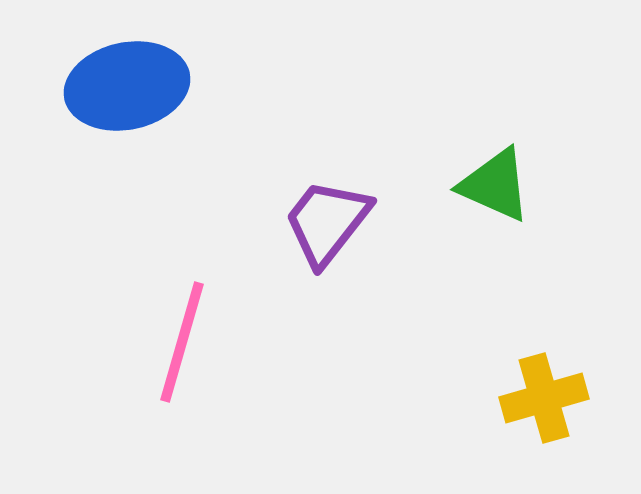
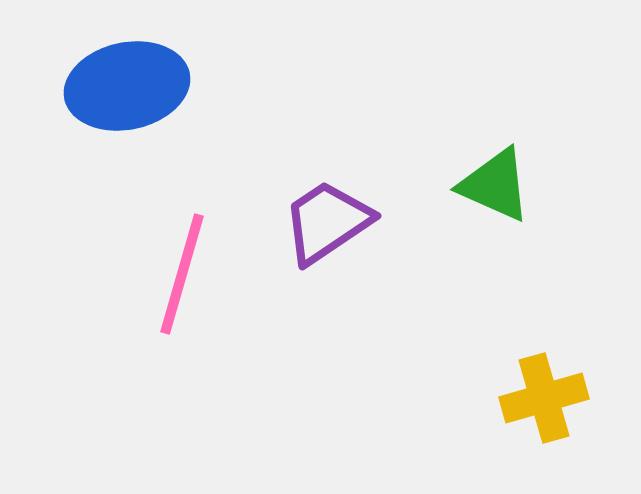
purple trapezoid: rotated 18 degrees clockwise
pink line: moved 68 px up
